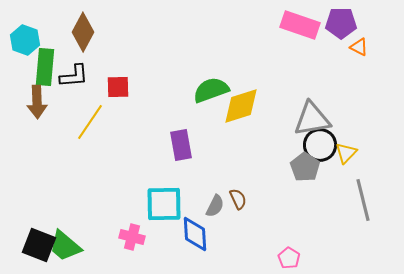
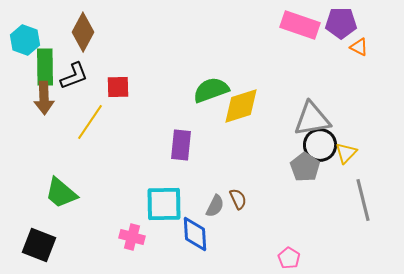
green rectangle: rotated 6 degrees counterclockwise
black L-shape: rotated 16 degrees counterclockwise
brown arrow: moved 7 px right, 4 px up
purple rectangle: rotated 16 degrees clockwise
green trapezoid: moved 4 px left, 53 px up
